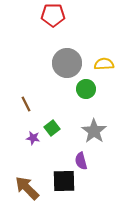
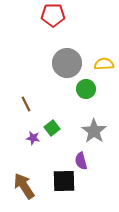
brown arrow: moved 3 px left, 2 px up; rotated 12 degrees clockwise
